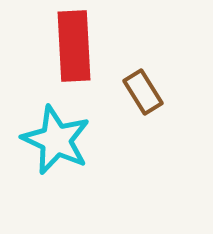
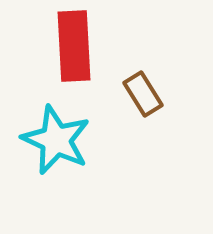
brown rectangle: moved 2 px down
